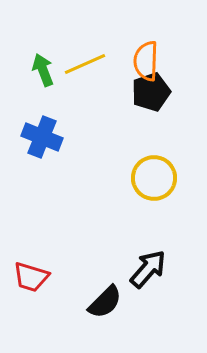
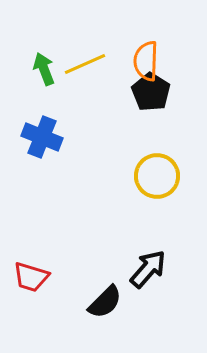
green arrow: moved 1 px right, 1 px up
black pentagon: rotated 21 degrees counterclockwise
yellow circle: moved 3 px right, 2 px up
